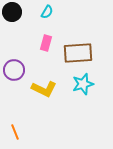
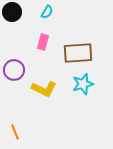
pink rectangle: moved 3 px left, 1 px up
